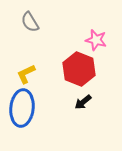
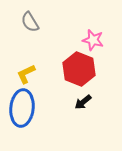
pink star: moved 3 px left
